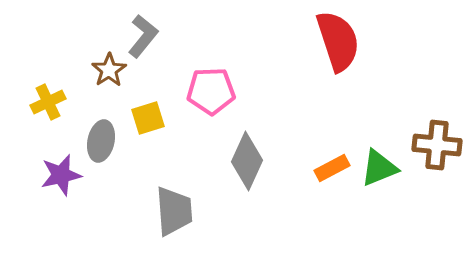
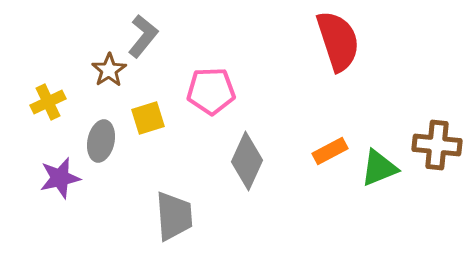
orange rectangle: moved 2 px left, 17 px up
purple star: moved 1 px left, 3 px down
gray trapezoid: moved 5 px down
